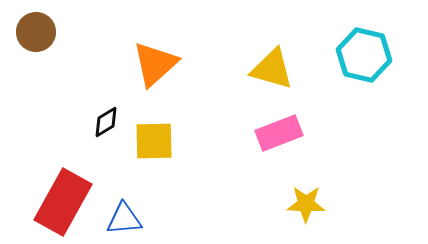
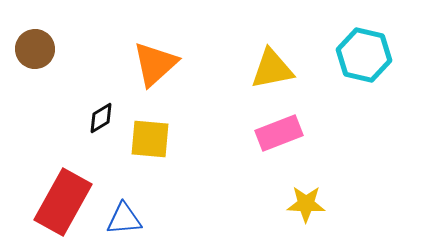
brown circle: moved 1 px left, 17 px down
yellow triangle: rotated 27 degrees counterclockwise
black diamond: moved 5 px left, 4 px up
yellow square: moved 4 px left, 2 px up; rotated 6 degrees clockwise
